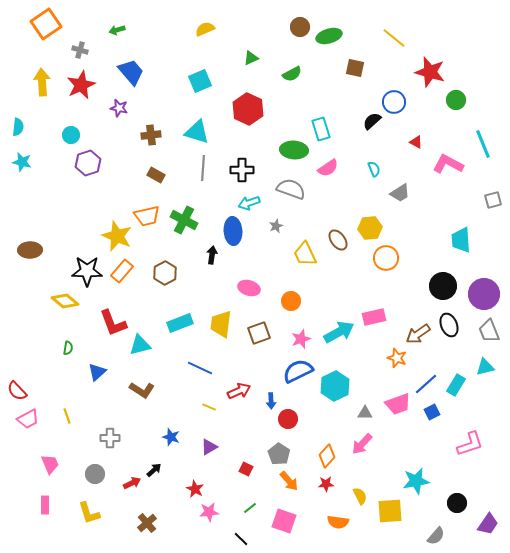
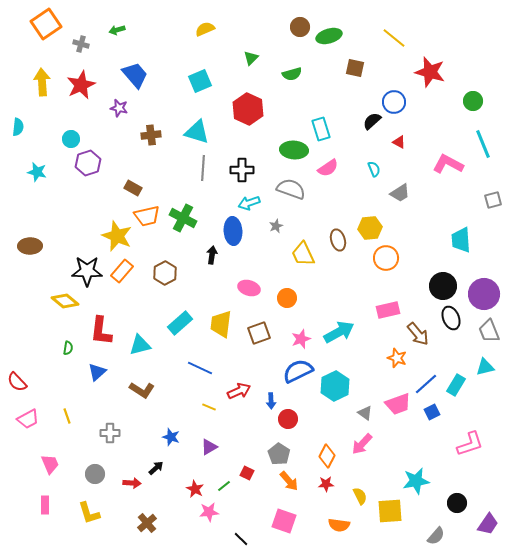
gray cross at (80, 50): moved 1 px right, 6 px up
green triangle at (251, 58): rotated 21 degrees counterclockwise
blue trapezoid at (131, 72): moved 4 px right, 3 px down
green semicircle at (292, 74): rotated 12 degrees clockwise
green circle at (456, 100): moved 17 px right, 1 px down
cyan circle at (71, 135): moved 4 px down
red triangle at (416, 142): moved 17 px left
cyan star at (22, 162): moved 15 px right, 10 px down
brown rectangle at (156, 175): moved 23 px left, 13 px down
green cross at (184, 220): moved 1 px left, 2 px up
brown ellipse at (338, 240): rotated 20 degrees clockwise
brown ellipse at (30, 250): moved 4 px up
yellow trapezoid at (305, 254): moved 2 px left
orange circle at (291, 301): moved 4 px left, 3 px up
pink rectangle at (374, 317): moved 14 px right, 7 px up
red L-shape at (113, 323): moved 12 px left, 8 px down; rotated 28 degrees clockwise
cyan rectangle at (180, 323): rotated 20 degrees counterclockwise
black ellipse at (449, 325): moved 2 px right, 7 px up
brown arrow at (418, 334): rotated 95 degrees counterclockwise
red semicircle at (17, 391): moved 9 px up
gray triangle at (365, 413): rotated 35 degrees clockwise
gray cross at (110, 438): moved 5 px up
orange diamond at (327, 456): rotated 15 degrees counterclockwise
red square at (246, 469): moved 1 px right, 4 px down
black arrow at (154, 470): moved 2 px right, 2 px up
red arrow at (132, 483): rotated 30 degrees clockwise
green line at (250, 508): moved 26 px left, 22 px up
orange semicircle at (338, 522): moved 1 px right, 3 px down
